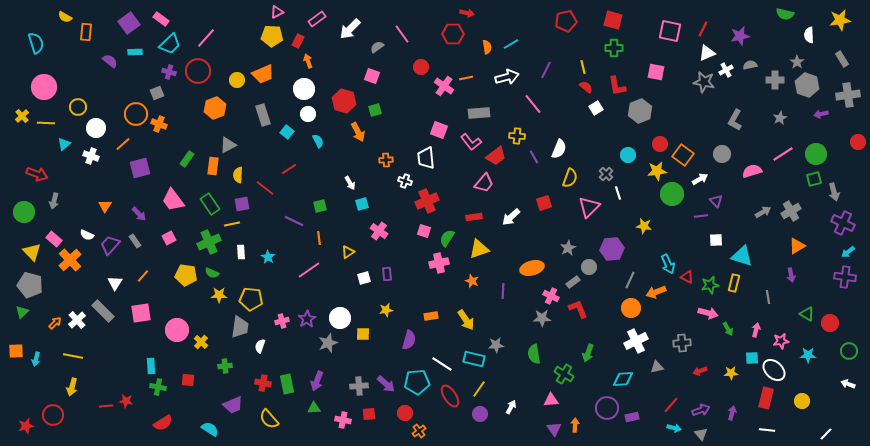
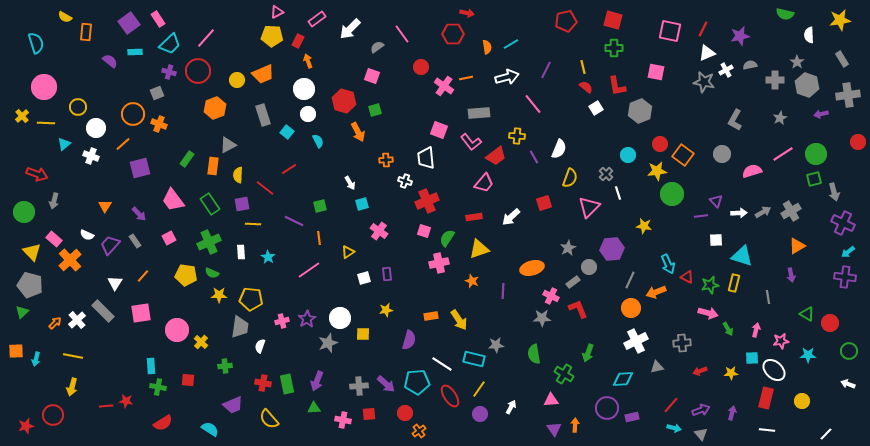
pink rectangle at (161, 19): moved 3 px left; rotated 21 degrees clockwise
orange circle at (136, 114): moved 3 px left
white arrow at (700, 179): moved 39 px right, 34 px down; rotated 28 degrees clockwise
yellow line at (232, 224): moved 21 px right; rotated 14 degrees clockwise
yellow arrow at (466, 320): moved 7 px left
